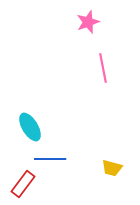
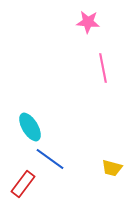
pink star: rotated 25 degrees clockwise
blue line: rotated 36 degrees clockwise
